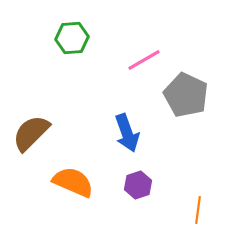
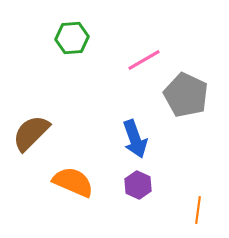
blue arrow: moved 8 px right, 6 px down
purple hexagon: rotated 16 degrees counterclockwise
